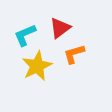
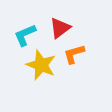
yellow star: moved 4 px right, 1 px up; rotated 24 degrees counterclockwise
